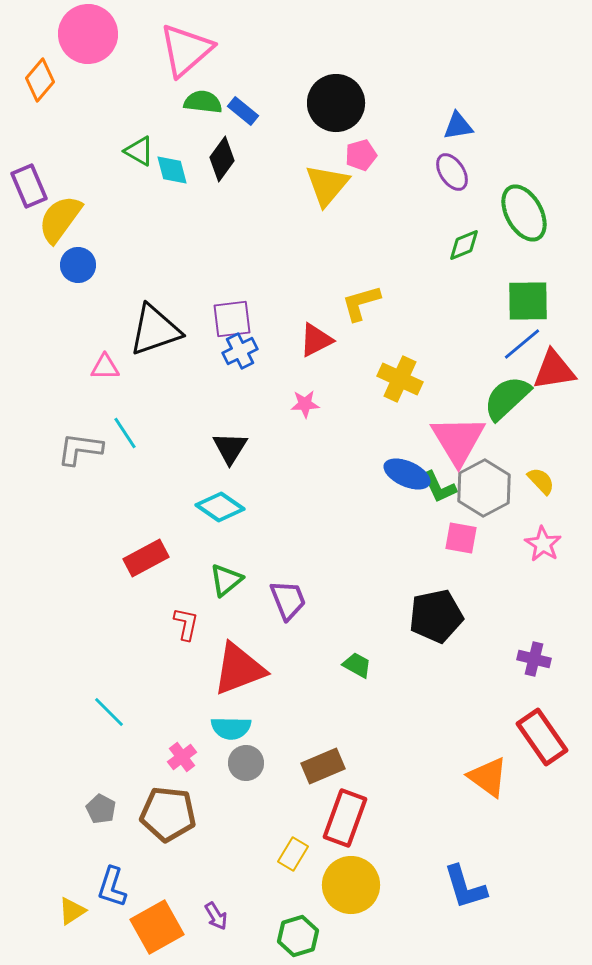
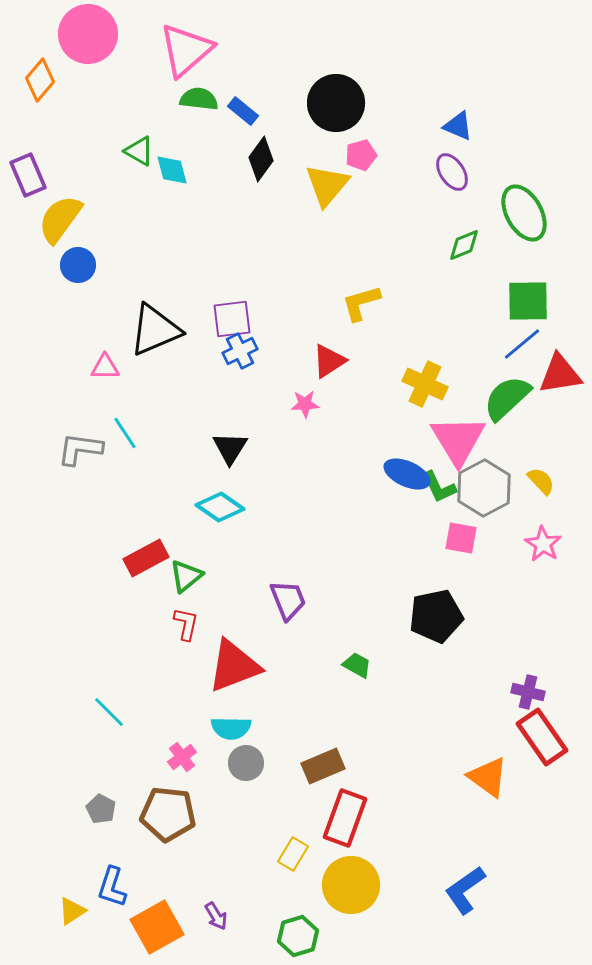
green semicircle at (203, 102): moved 4 px left, 3 px up
blue triangle at (458, 126): rotated 32 degrees clockwise
black diamond at (222, 159): moved 39 px right
purple rectangle at (29, 186): moved 1 px left, 11 px up
black triangle at (155, 330): rotated 4 degrees counterclockwise
red triangle at (316, 340): moved 13 px right, 21 px down; rotated 6 degrees counterclockwise
red triangle at (554, 370): moved 6 px right, 4 px down
yellow cross at (400, 379): moved 25 px right, 5 px down
green triangle at (226, 580): moved 40 px left, 4 px up
purple cross at (534, 659): moved 6 px left, 33 px down
red triangle at (239, 669): moved 5 px left, 3 px up
blue L-shape at (465, 887): moved 3 px down; rotated 72 degrees clockwise
